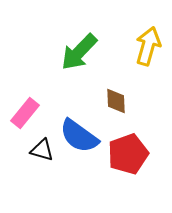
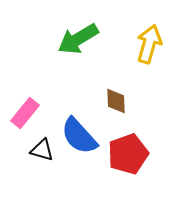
yellow arrow: moved 1 px right, 2 px up
green arrow: moved 1 px left, 13 px up; rotated 15 degrees clockwise
blue semicircle: rotated 12 degrees clockwise
